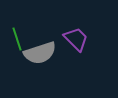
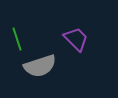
gray semicircle: moved 13 px down
